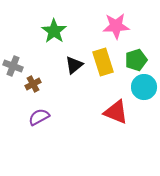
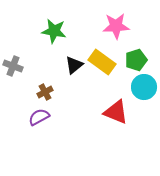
green star: rotated 25 degrees counterclockwise
yellow rectangle: moved 1 px left; rotated 36 degrees counterclockwise
brown cross: moved 12 px right, 8 px down
